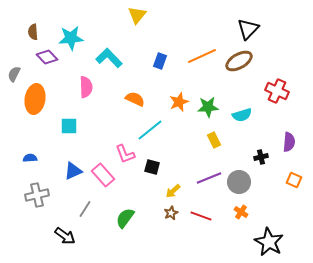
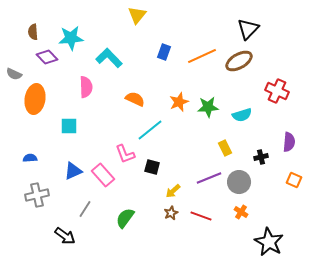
blue rectangle: moved 4 px right, 9 px up
gray semicircle: rotated 91 degrees counterclockwise
yellow rectangle: moved 11 px right, 8 px down
